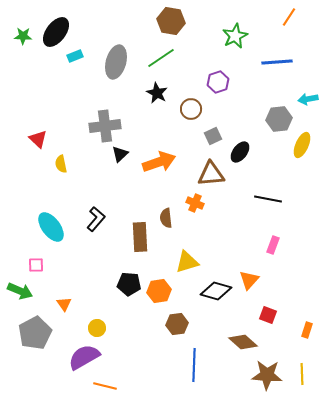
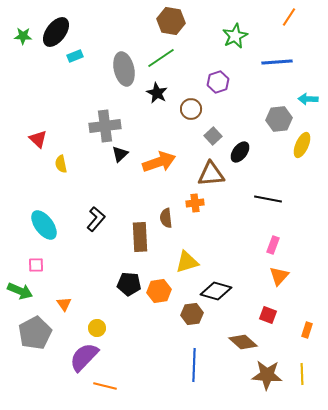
gray ellipse at (116, 62): moved 8 px right, 7 px down; rotated 28 degrees counterclockwise
cyan arrow at (308, 99): rotated 12 degrees clockwise
gray square at (213, 136): rotated 18 degrees counterclockwise
orange cross at (195, 203): rotated 30 degrees counterclockwise
cyan ellipse at (51, 227): moved 7 px left, 2 px up
orange triangle at (249, 280): moved 30 px right, 4 px up
brown hexagon at (177, 324): moved 15 px right, 10 px up
purple semicircle at (84, 357): rotated 16 degrees counterclockwise
